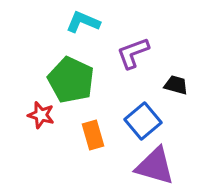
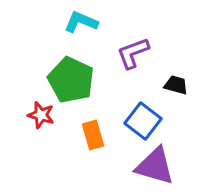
cyan L-shape: moved 2 px left
blue square: rotated 12 degrees counterclockwise
